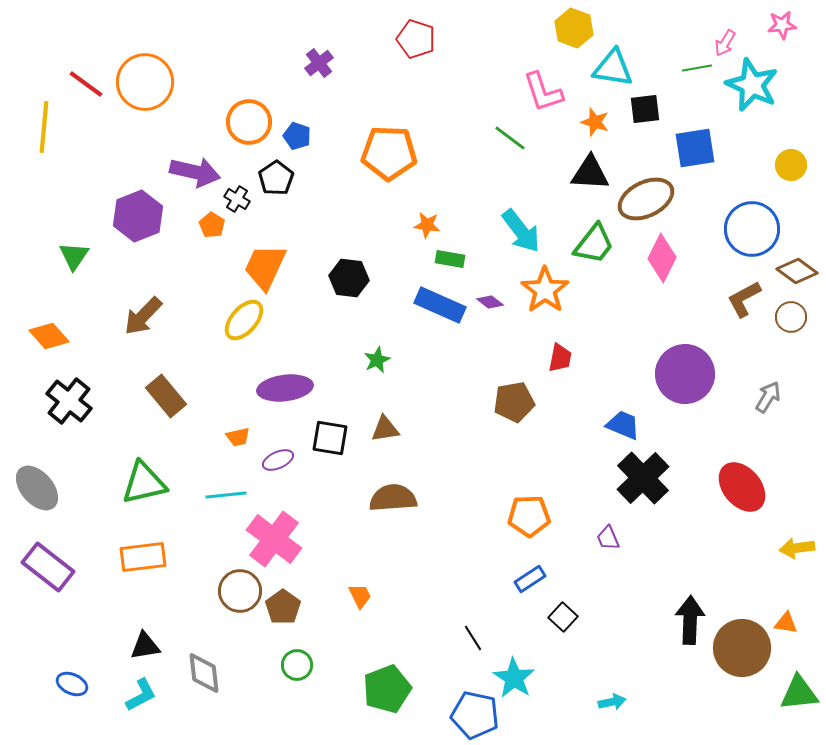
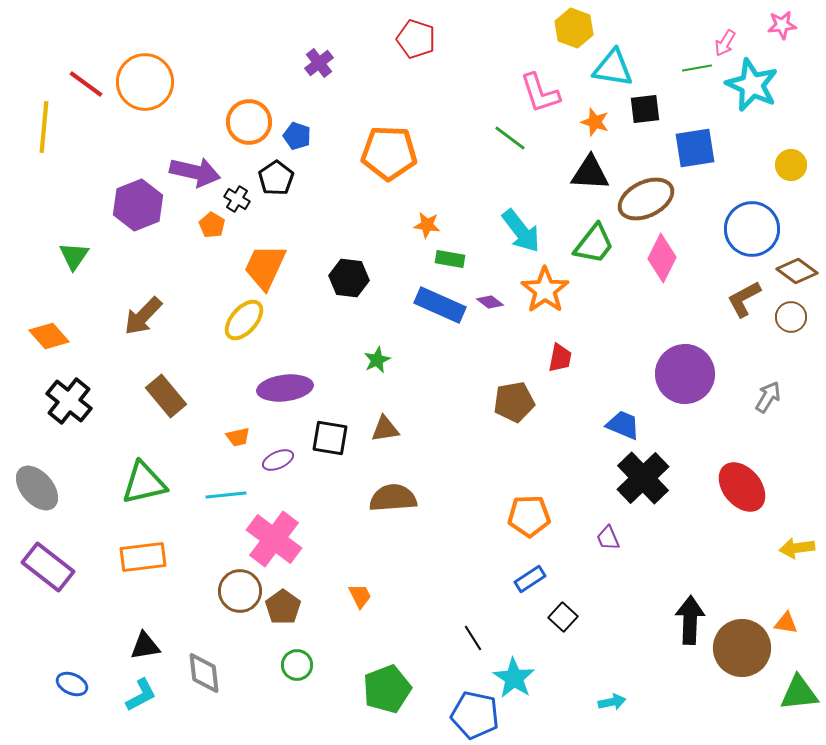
pink L-shape at (543, 92): moved 3 px left, 1 px down
purple hexagon at (138, 216): moved 11 px up
